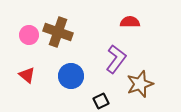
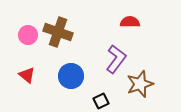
pink circle: moved 1 px left
